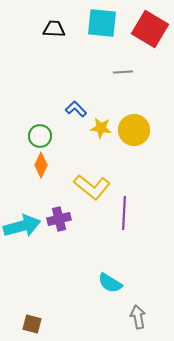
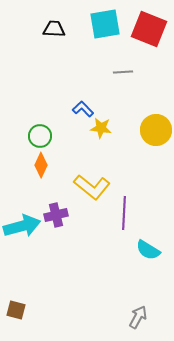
cyan square: moved 3 px right, 1 px down; rotated 16 degrees counterclockwise
red square: moved 1 px left; rotated 9 degrees counterclockwise
blue L-shape: moved 7 px right
yellow circle: moved 22 px right
purple cross: moved 3 px left, 4 px up
cyan semicircle: moved 38 px right, 33 px up
gray arrow: rotated 40 degrees clockwise
brown square: moved 16 px left, 14 px up
